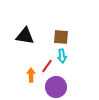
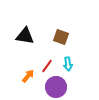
brown square: rotated 14 degrees clockwise
cyan arrow: moved 6 px right, 8 px down
orange arrow: moved 3 px left, 1 px down; rotated 40 degrees clockwise
